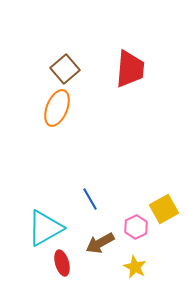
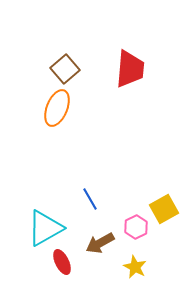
red ellipse: moved 1 px up; rotated 10 degrees counterclockwise
